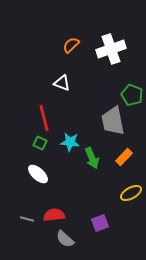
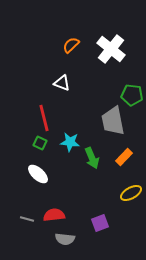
white cross: rotated 32 degrees counterclockwise
green pentagon: rotated 15 degrees counterclockwise
gray semicircle: rotated 36 degrees counterclockwise
